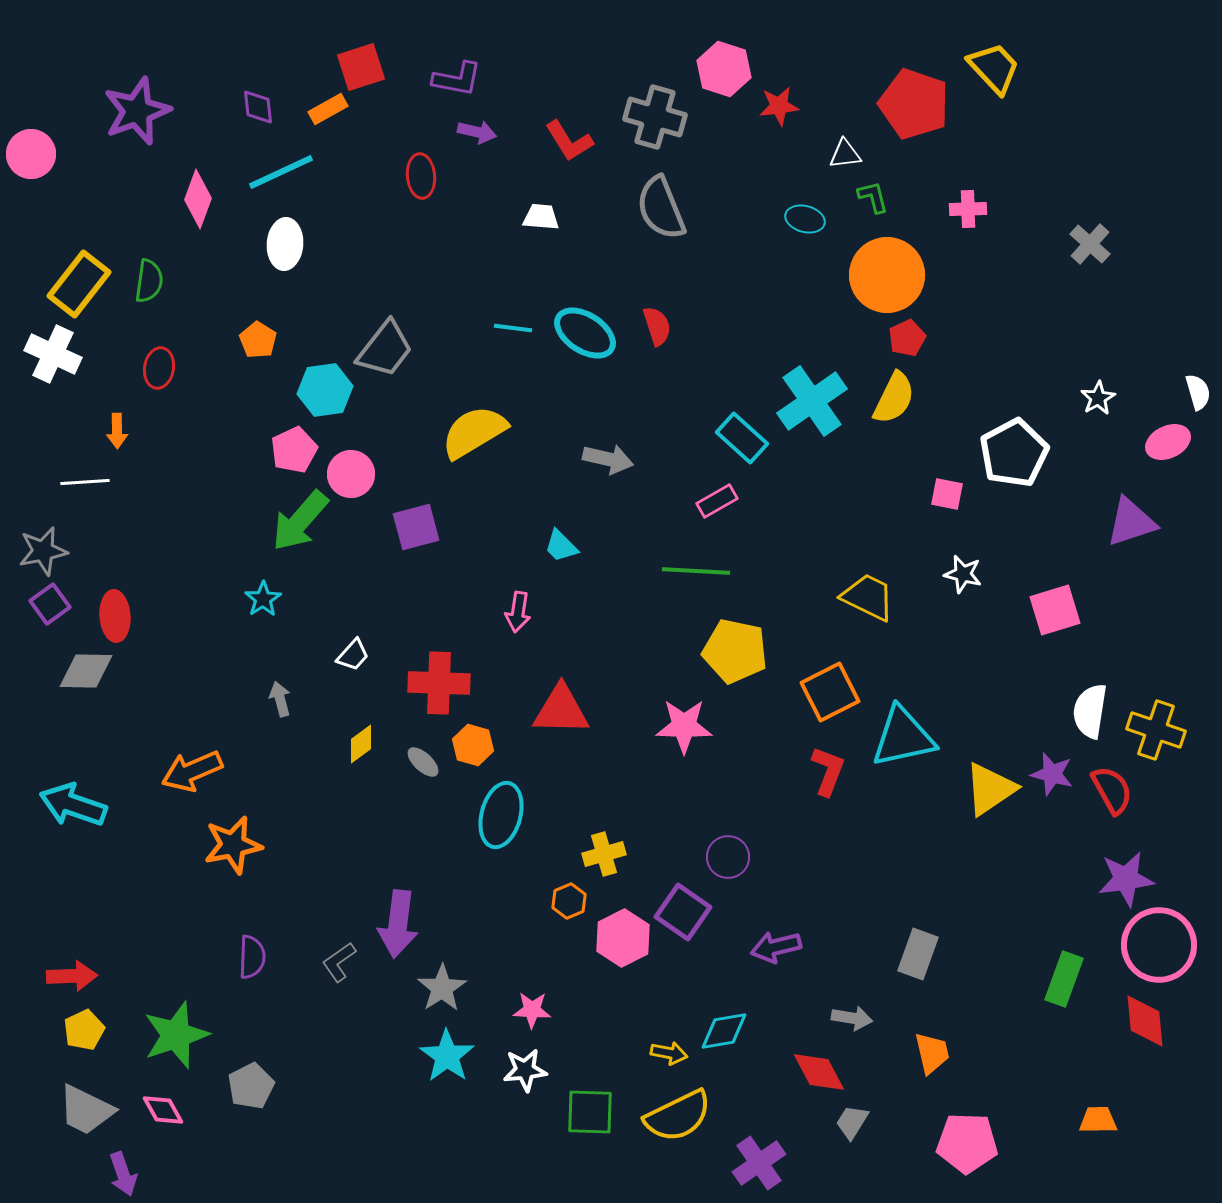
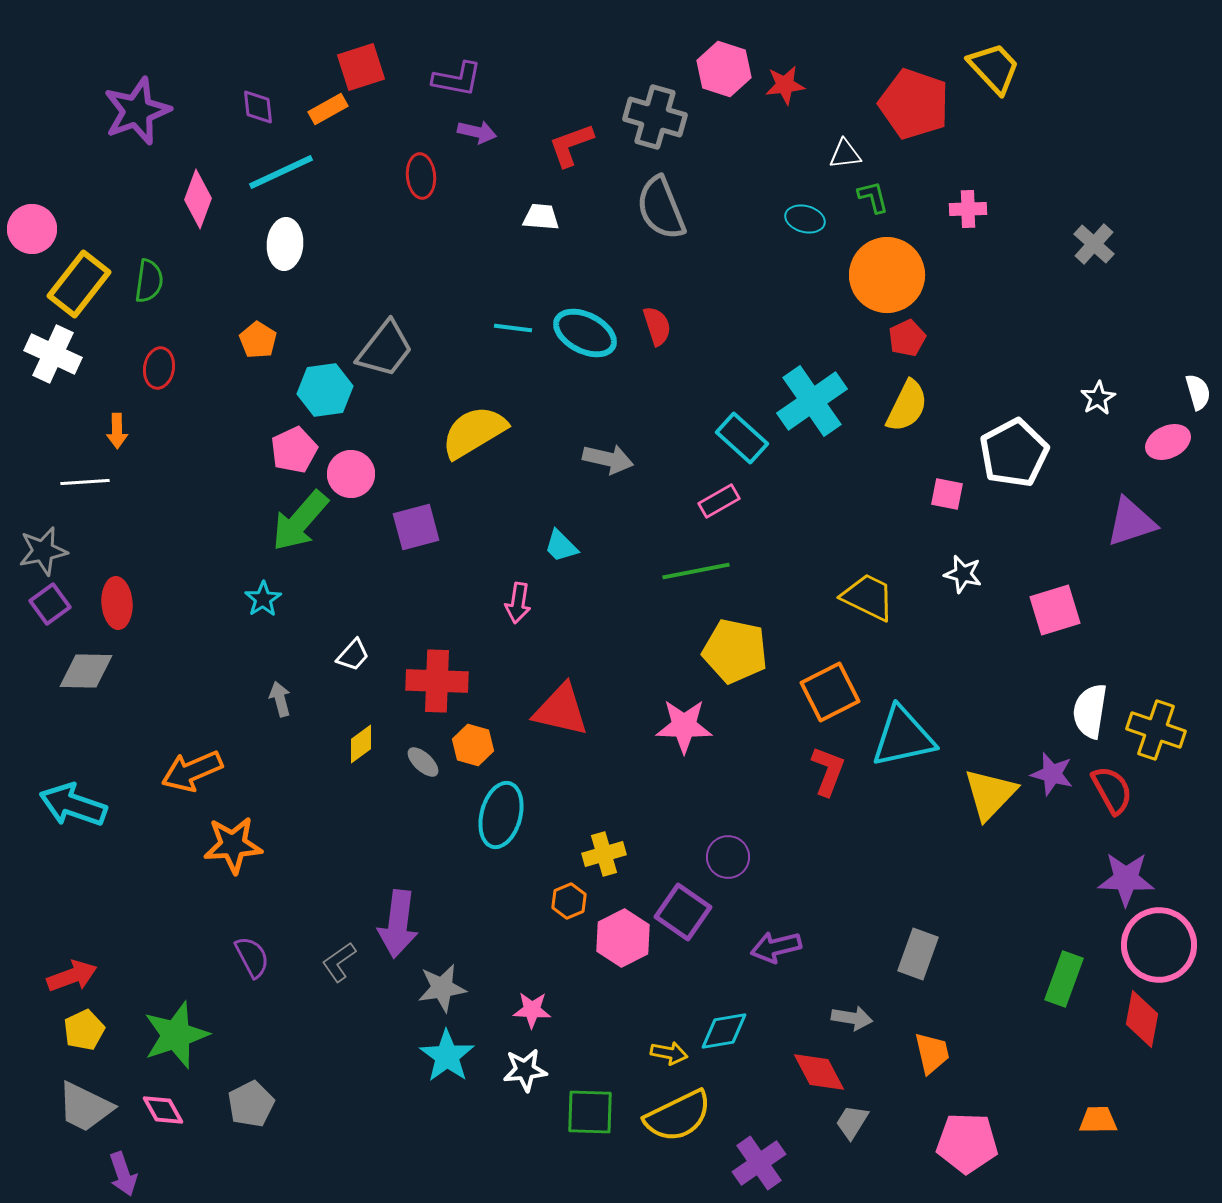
red star at (779, 106): moved 6 px right, 21 px up
red L-shape at (569, 141): moved 2 px right, 4 px down; rotated 102 degrees clockwise
pink circle at (31, 154): moved 1 px right, 75 px down
gray cross at (1090, 244): moved 4 px right
cyan ellipse at (585, 333): rotated 6 degrees counterclockwise
yellow semicircle at (894, 398): moved 13 px right, 8 px down
pink rectangle at (717, 501): moved 2 px right
green line at (696, 571): rotated 14 degrees counterclockwise
pink arrow at (518, 612): moved 9 px up
red ellipse at (115, 616): moved 2 px right, 13 px up
red cross at (439, 683): moved 2 px left, 2 px up
red triangle at (561, 710): rotated 12 degrees clockwise
yellow triangle at (990, 789): moved 5 px down; rotated 12 degrees counterclockwise
orange star at (233, 845): rotated 8 degrees clockwise
purple star at (1126, 879): rotated 10 degrees clockwise
purple semicircle at (252, 957): rotated 30 degrees counterclockwise
red arrow at (72, 976): rotated 18 degrees counterclockwise
gray star at (442, 988): rotated 24 degrees clockwise
red diamond at (1145, 1021): moved 3 px left, 2 px up; rotated 16 degrees clockwise
gray pentagon at (251, 1086): moved 18 px down
gray trapezoid at (86, 1110): moved 1 px left, 3 px up
